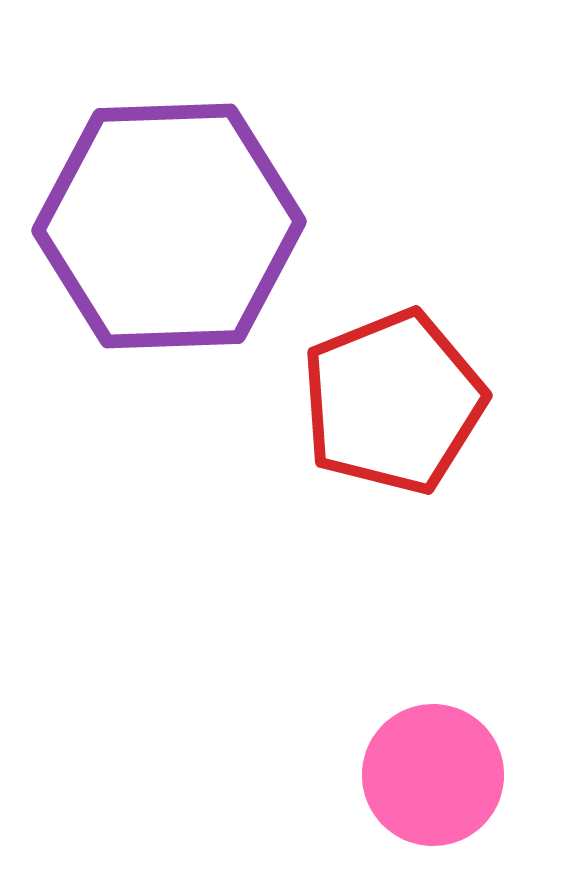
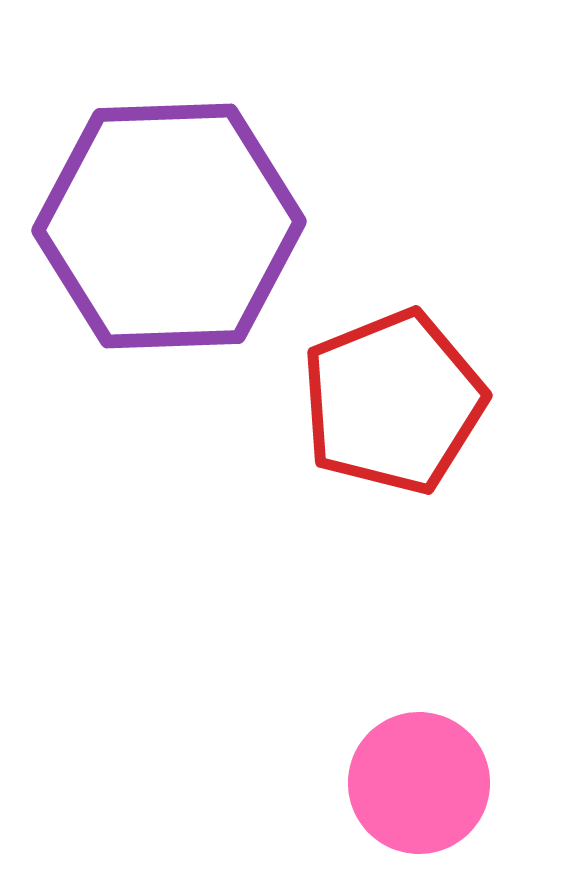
pink circle: moved 14 px left, 8 px down
